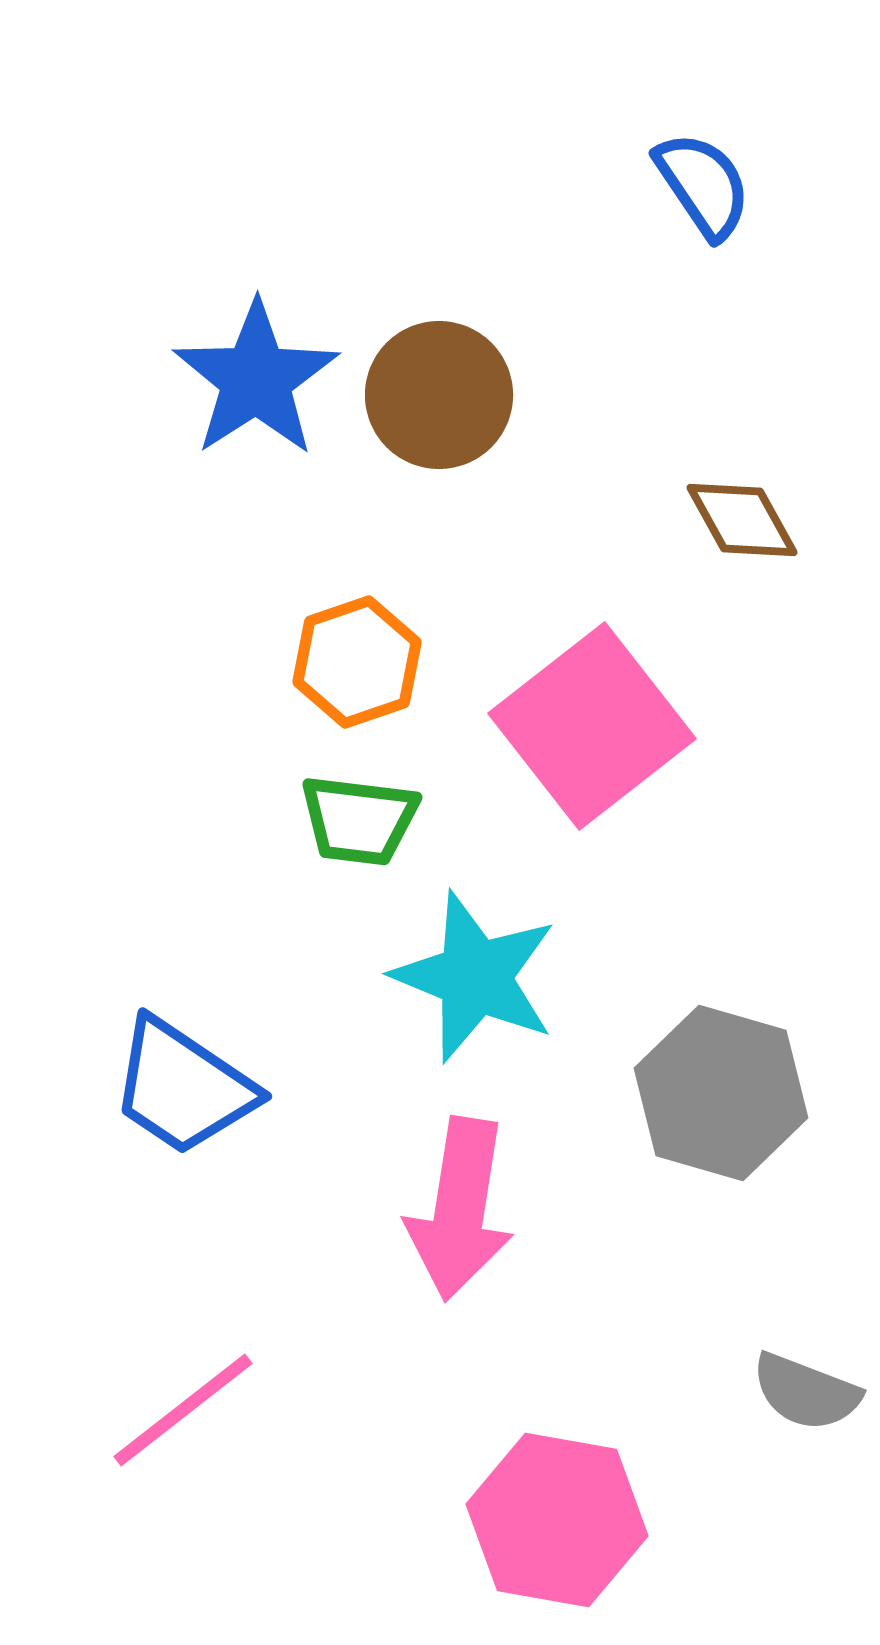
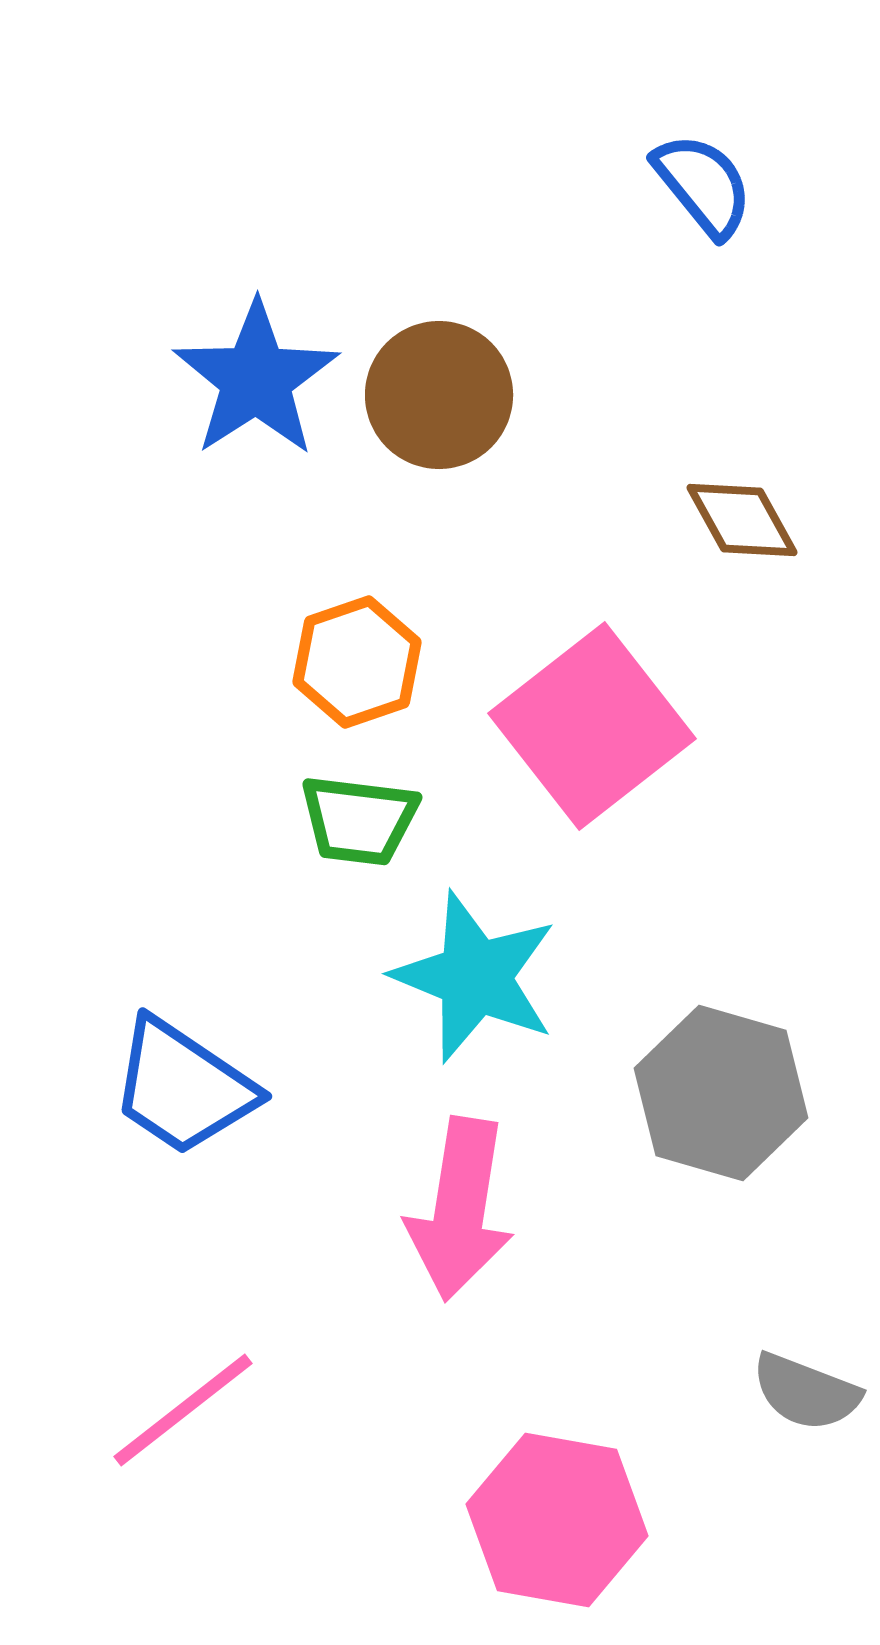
blue semicircle: rotated 5 degrees counterclockwise
